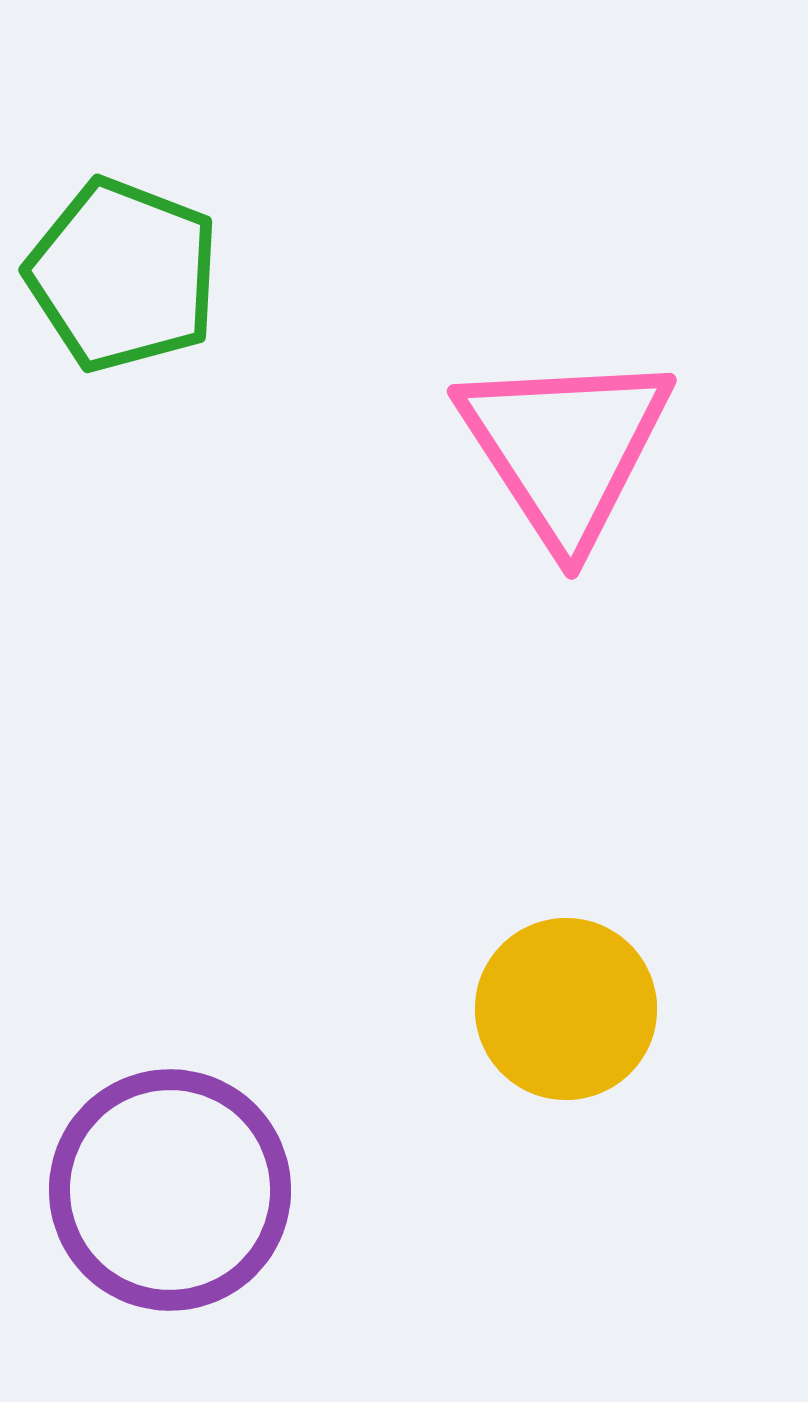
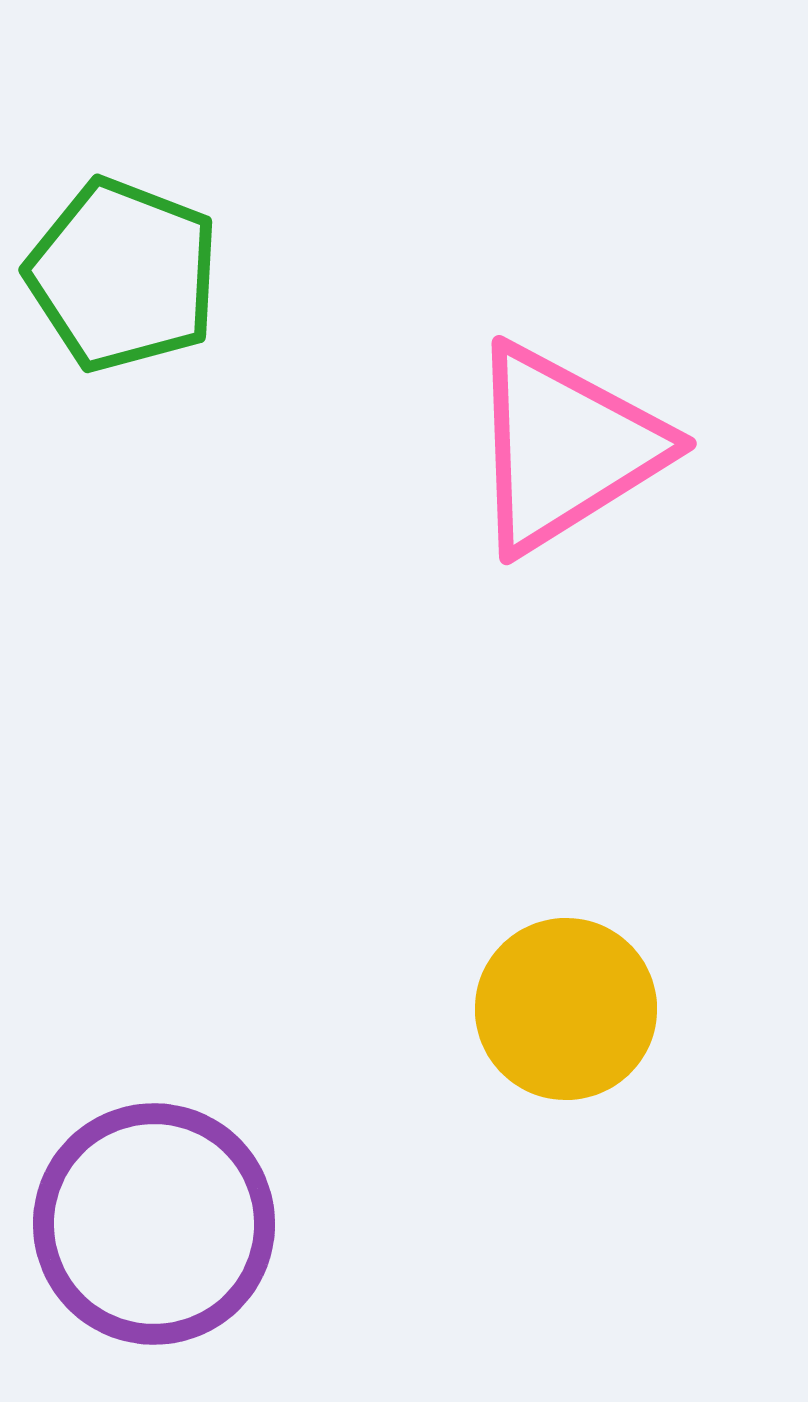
pink triangle: rotated 31 degrees clockwise
purple circle: moved 16 px left, 34 px down
